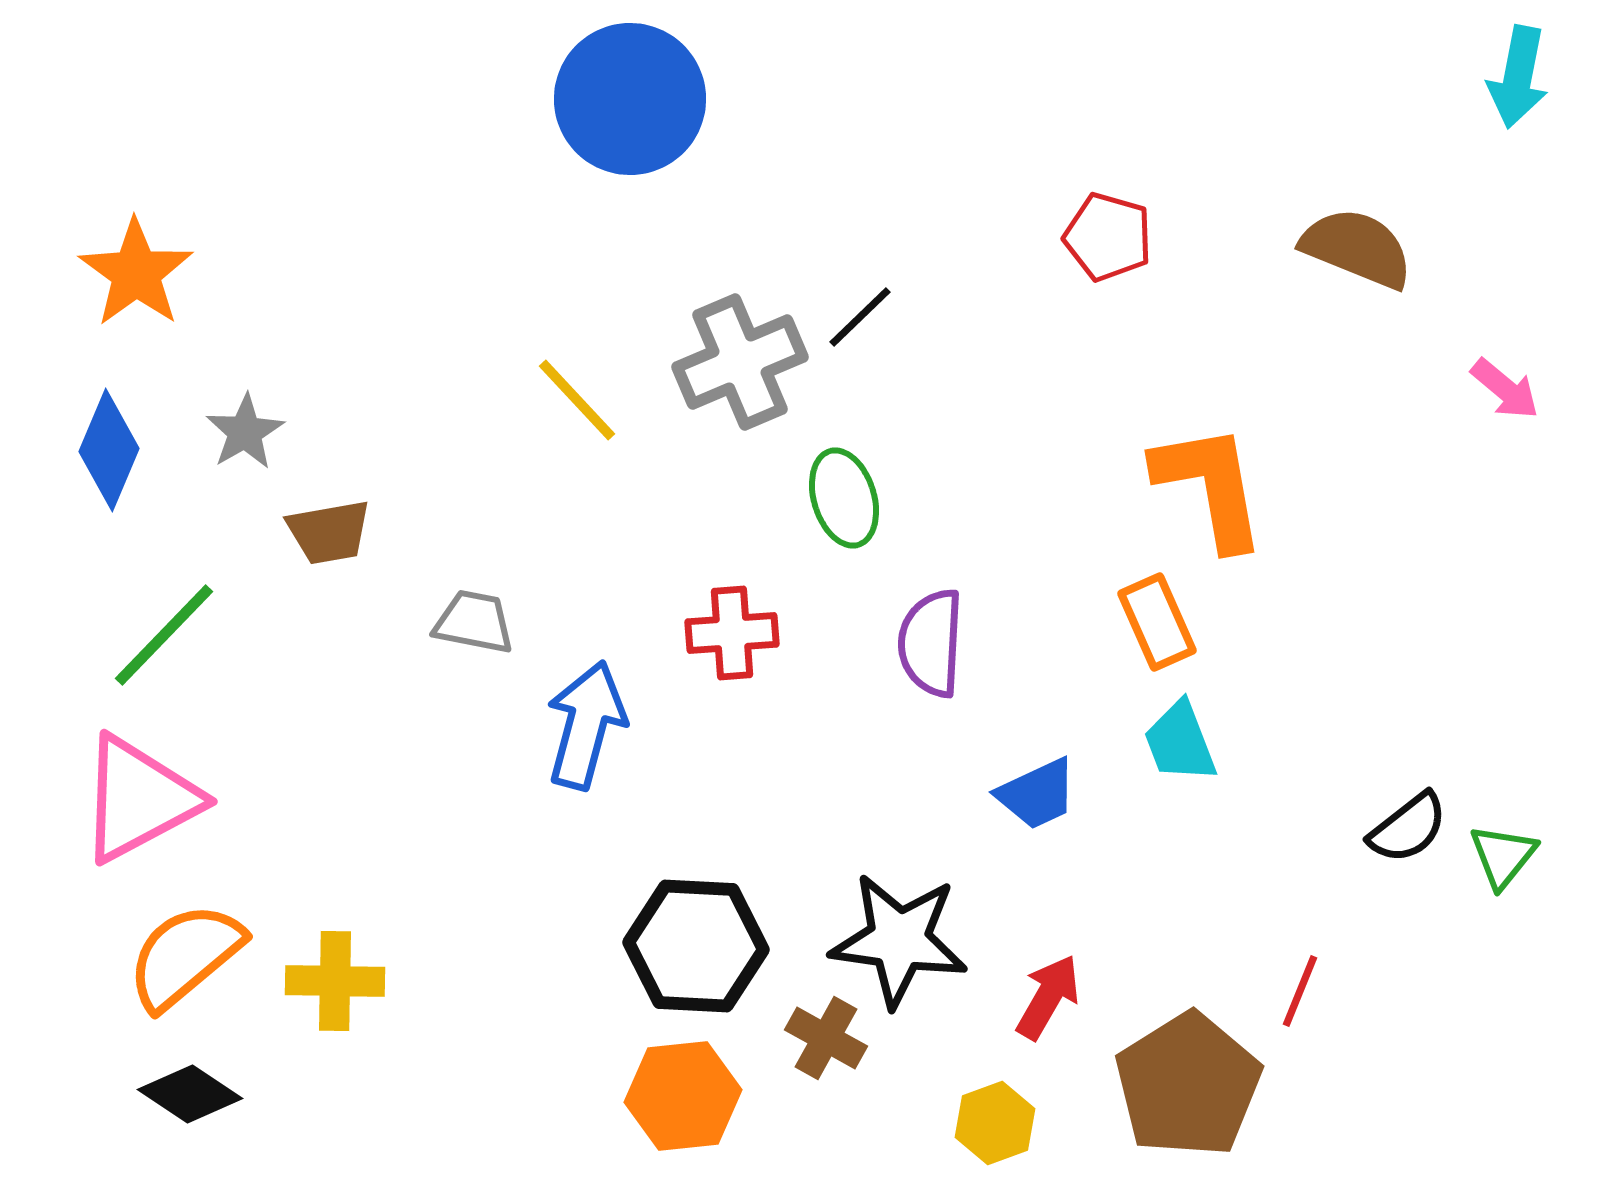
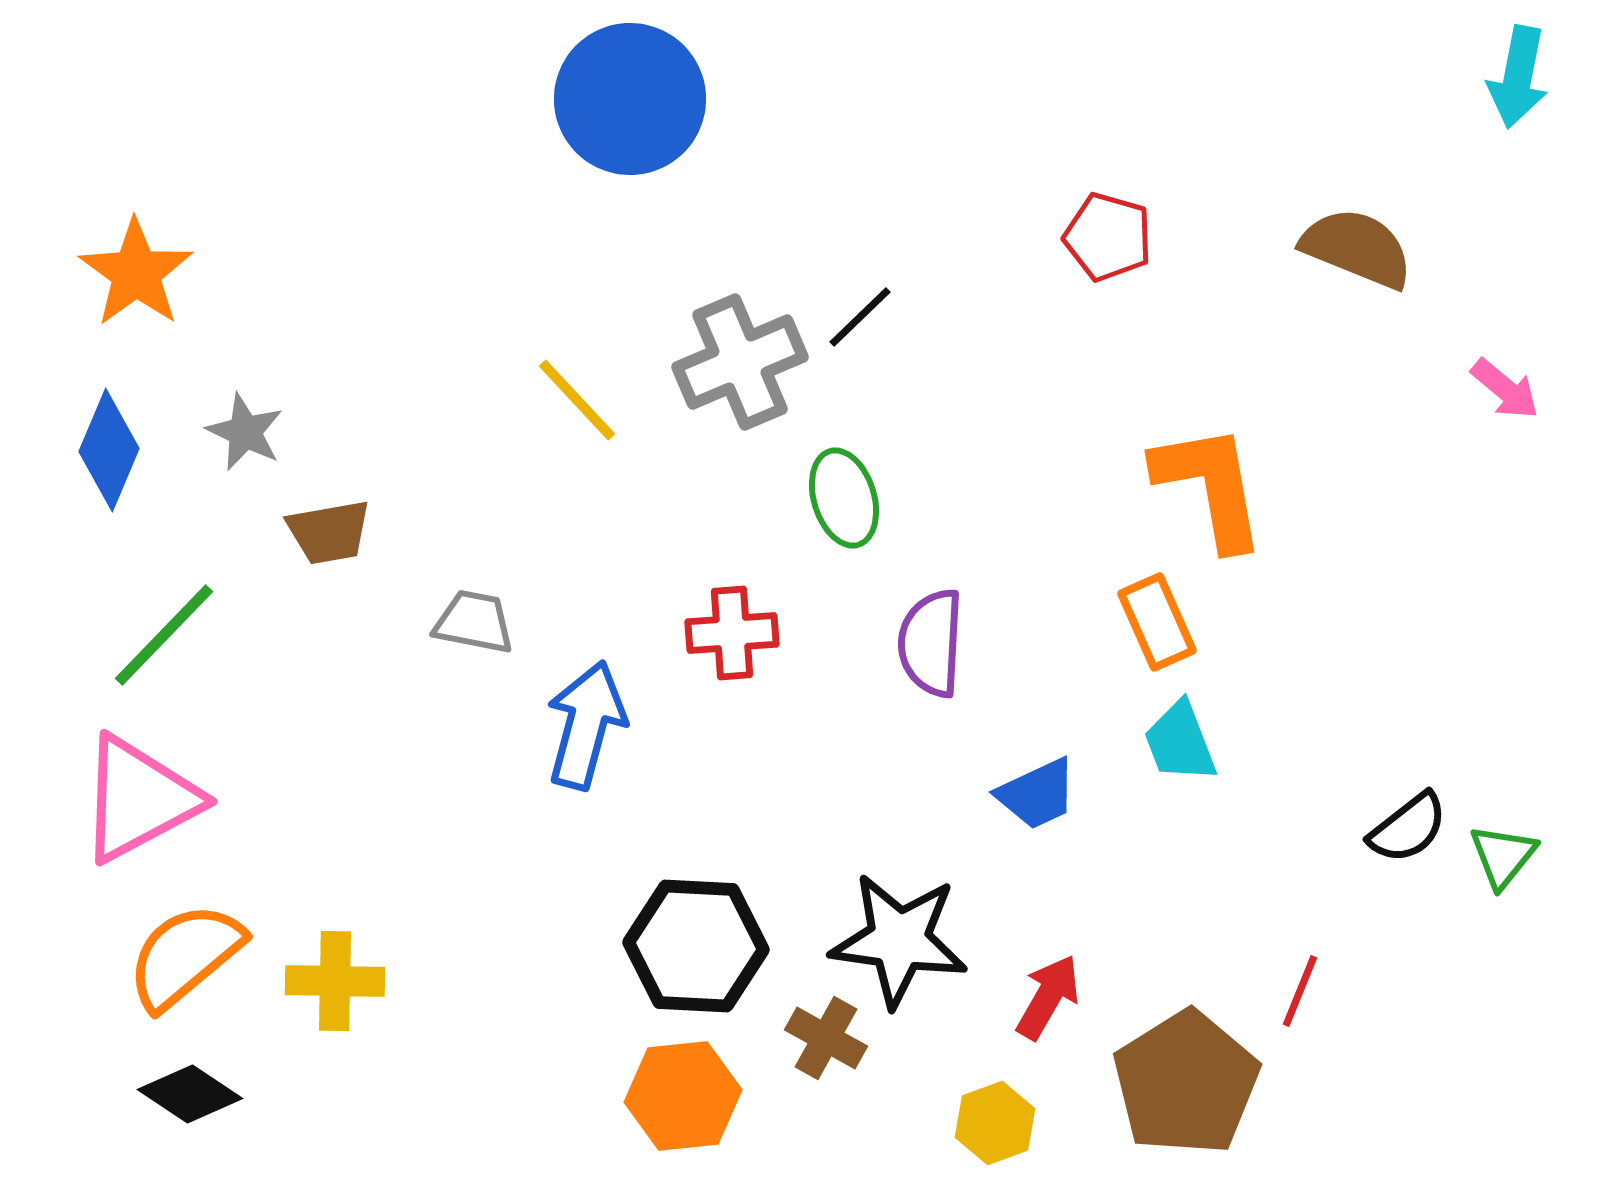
gray star: rotated 16 degrees counterclockwise
brown pentagon: moved 2 px left, 2 px up
